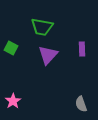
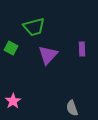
green trapezoid: moved 8 px left; rotated 25 degrees counterclockwise
gray semicircle: moved 9 px left, 4 px down
